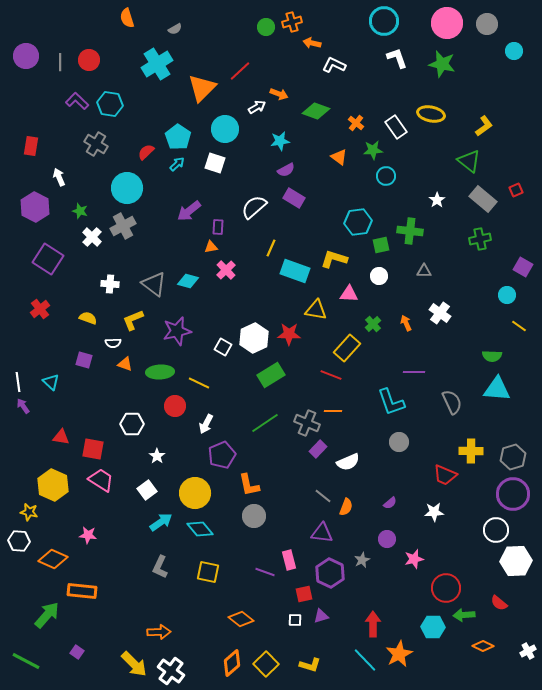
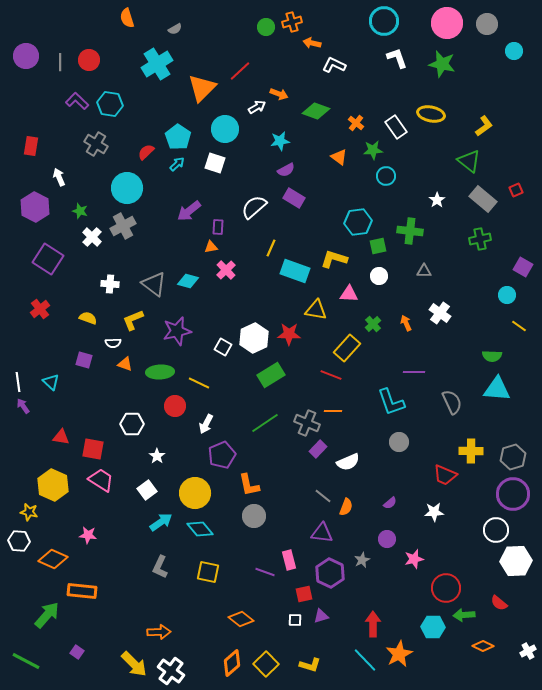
green square at (381, 245): moved 3 px left, 1 px down
